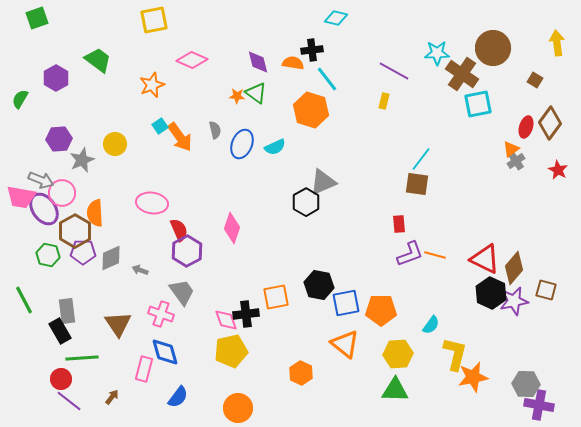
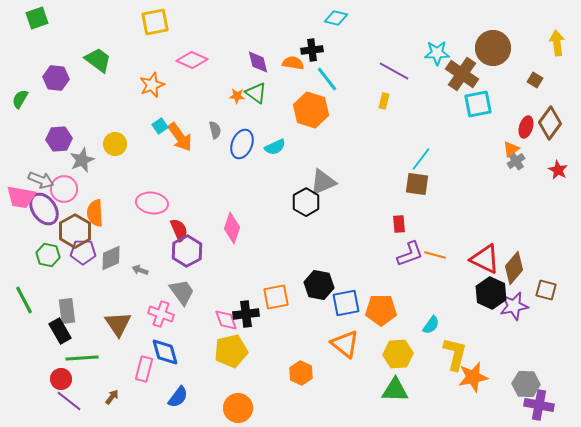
yellow square at (154, 20): moved 1 px right, 2 px down
purple hexagon at (56, 78): rotated 25 degrees counterclockwise
pink circle at (62, 193): moved 2 px right, 4 px up
purple star at (514, 301): moved 5 px down
